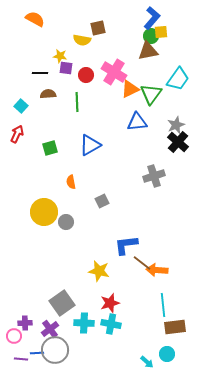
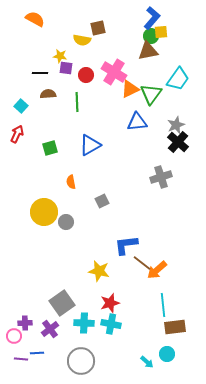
gray cross at (154, 176): moved 7 px right, 1 px down
orange arrow at (157, 270): rotated 45 degrees counterclockwise
gray circle at (55, 350): moved 26 px right, 11 px down
